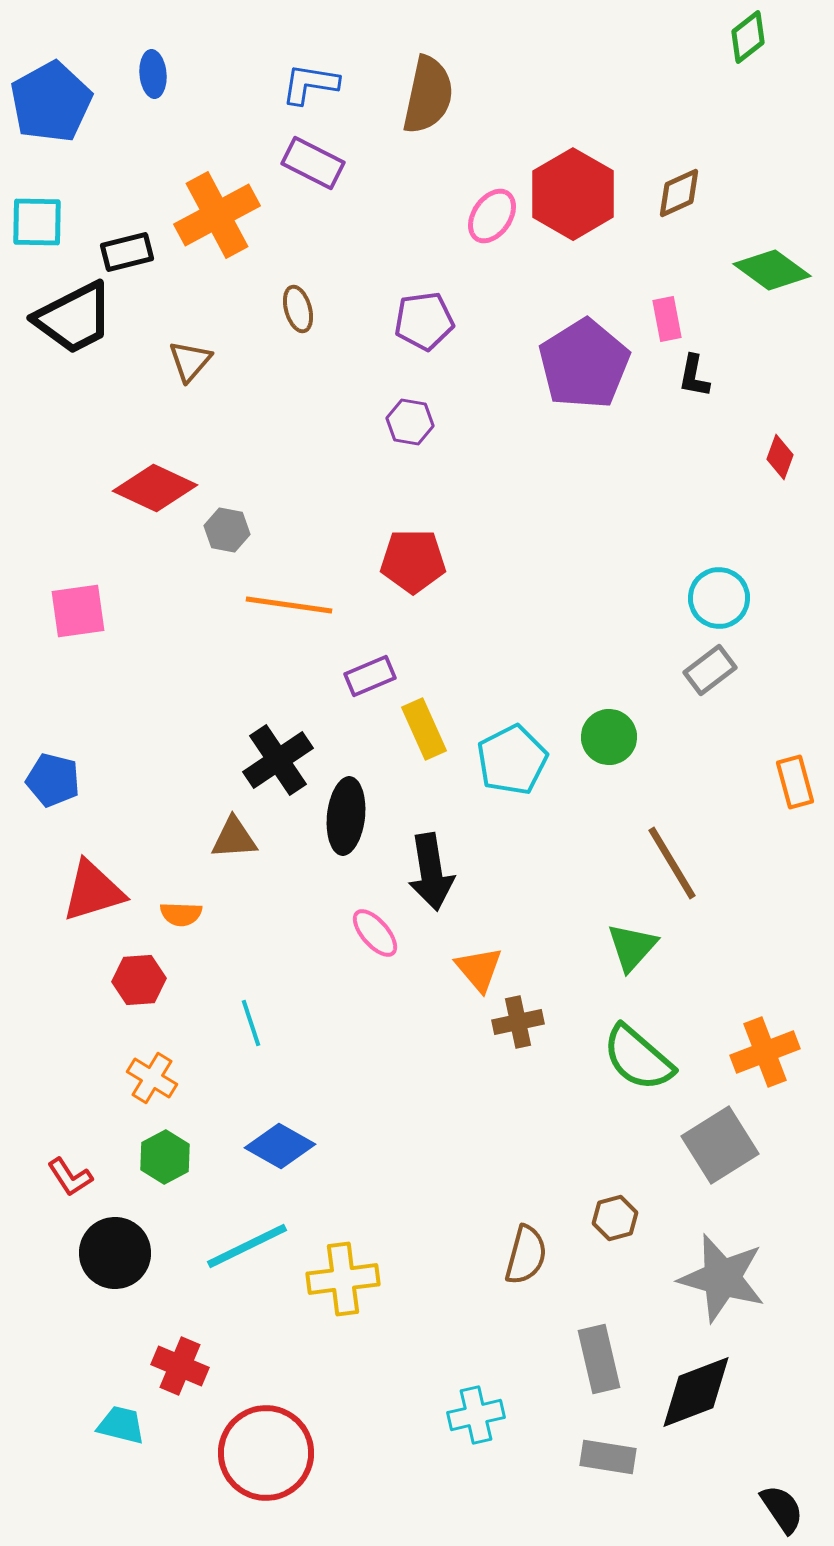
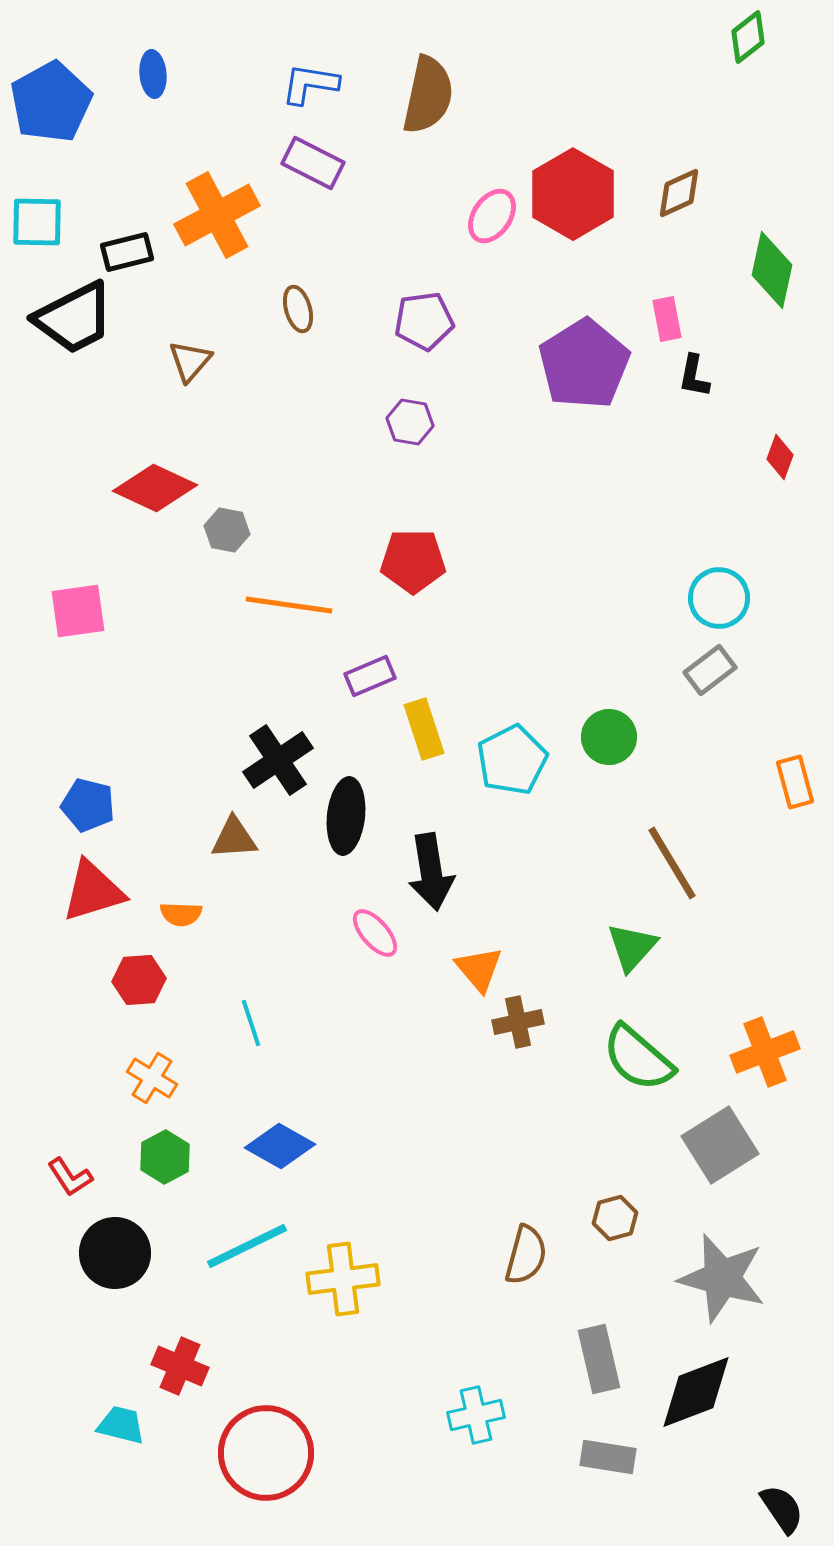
green diamond at (772, 270): rotated 66 degrees clockwise
yellow rectangle at (424, 729): rotated 6 degrees clockwise
blue pentagon at (53, 780): moved 35 px right, 25 px down
